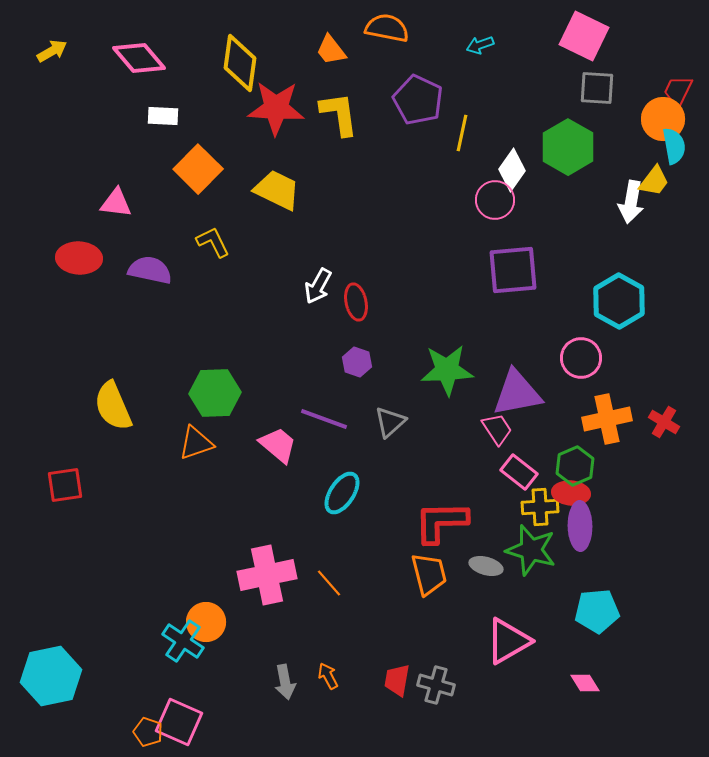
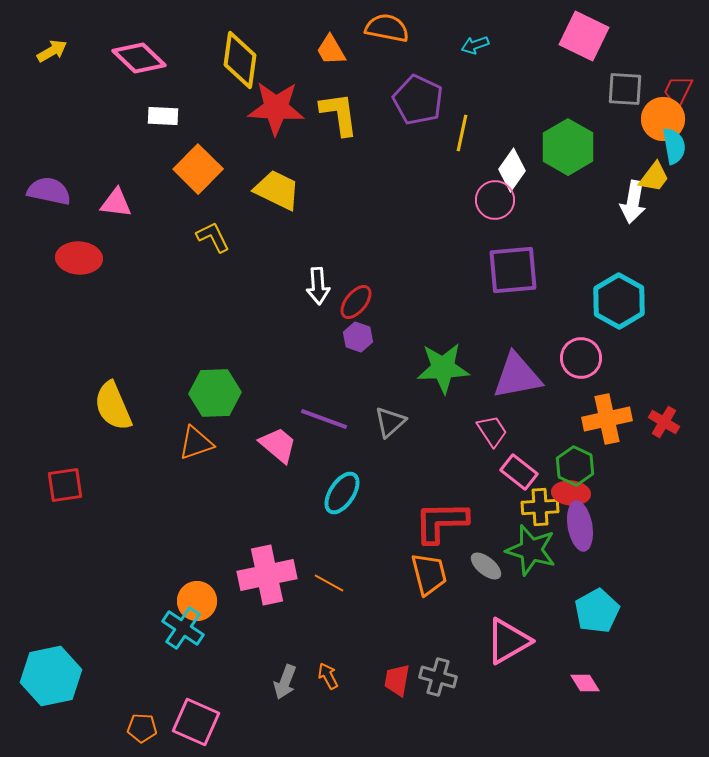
cyan arrow at (480, 45): moved 5 px left
orange trapezoid at (331, 50): rotated 8 degrees clockwise
pink diamond at (139, 58): rotated 6 degrees counterclockwise
yellow diamond at (240, 63): moved 3 px up
gray square at (597, 88): moved 28 px right, 1 px down
yellow trapezoid at (654, 181): moved 4 px up
white arrow at (631, 202): moved 2 px right
yellow L-shape at (213, 242): moved 5 px up
purple semicircle at (150, 270): moved 101 px left, 79 px up
white arrow at (318, 286): rotated 33 degrees counterclockwise
red ellipse at (356, 302): rotated 51 degrees clockwise
purple hexagon at (357, 362): moved 1 px right, 25 px up
green star at (447, 370): moved 4 px left, 2 px up
purple triangle at (517, 393): moved 17 px up
pink trapezoid at (497, 429): moved 5 px left, 2 px down
green hexagon at (575, 466): rotated 12 degrees counterclockwise
purple ellipse at (580, 526): rotated 9 degrees counterclockwise
gray ellipse at (486, 566): rotated 24 degrees clockwise
orange line at (329, 583): rotated 20 degrees counterclockwise
cyan pentagon at (597, 611): rotated 24 degrees counterclockwise
orange circle at (206, 622): moved 9 px left, 21 px up
cyan cross at (183, 641): moved 13 px up
gray arrow at (285, 682): rotated 32 degrees clockwise
gray cross at (436, 685): moved 2 px right, 8 px up
pink square at (179, 722): moved 17 px right
orange pentagon at (148, 732): moved 6 px left, 4 px up; rotated 16 degrees counterclockwise
